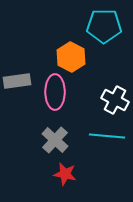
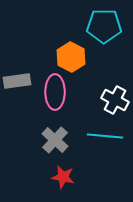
cyan line: moved 2 px left
red star: moved 2 px left, 3 px down
